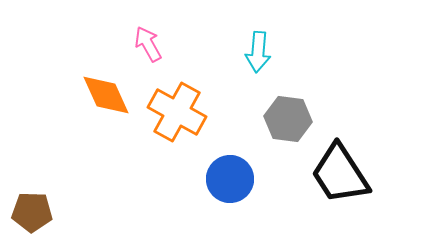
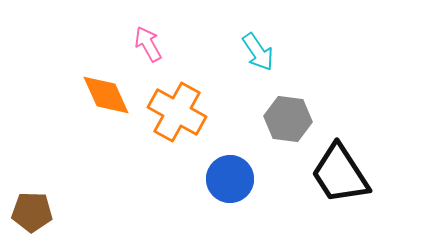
cyan arrow: rotated 39 degrees counterclockwise
